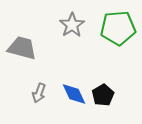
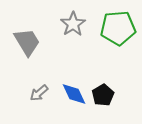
gray star: moved 1 px right, 1 px up
gray trapezoid: moved 5 px right, 6 px up; rotated 44 degrees clockwise
gray arrow: rotated 30 degrees clockwise
